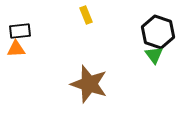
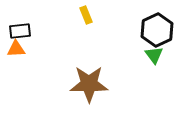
black hexagon: moved 1 px left, 2 px up; rotated 16 degrees clockwise
brown star: rotated 18 degrees counterclockwise
